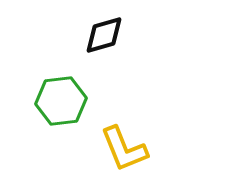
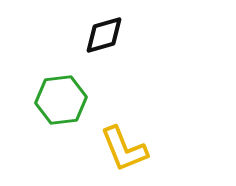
green hexagon: moved 1 px up
